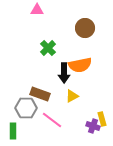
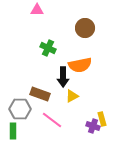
green cross: rotated 21 degrees counterclockwise
black arrow: moved 1 px left, 4 px down
gray hexagon: moved 6 px left, 1 px down
